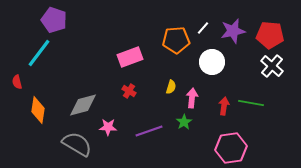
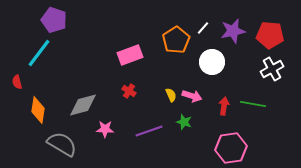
orange pentagon: rotated 28 degrees counterclockwise
pink rectangle: moved 2 px up
white cross: moved 3 px down; rotated 20 degrees clockwise
yellow semicircle: moved 8 px down; rotated 40 degrees counterclockwise
pink arrow: moved 2 px up; rotated 102 degrees clockwise
green line: moved 2 px right, 1 px down
green star: rotated 21 degrees counterclockwise
pink star: moved 3 px left, 2 px down
gray semicircle: moved 15 px left
